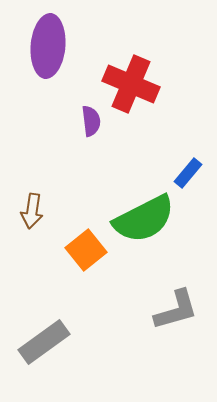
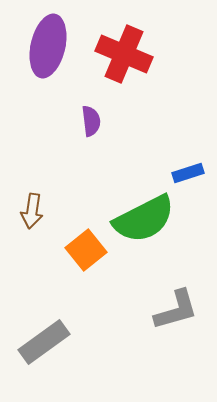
purple ellipse: rotated 8 degrees clockwise
red cross: moved 7 px left, 30 px up
blue rectangle: rotated 32 degrees clockwise
